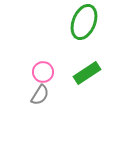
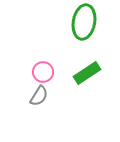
green ellipse: rotated 12 degrees counterclockwise
gray semicircle: moved 1 px left, 1 px down
